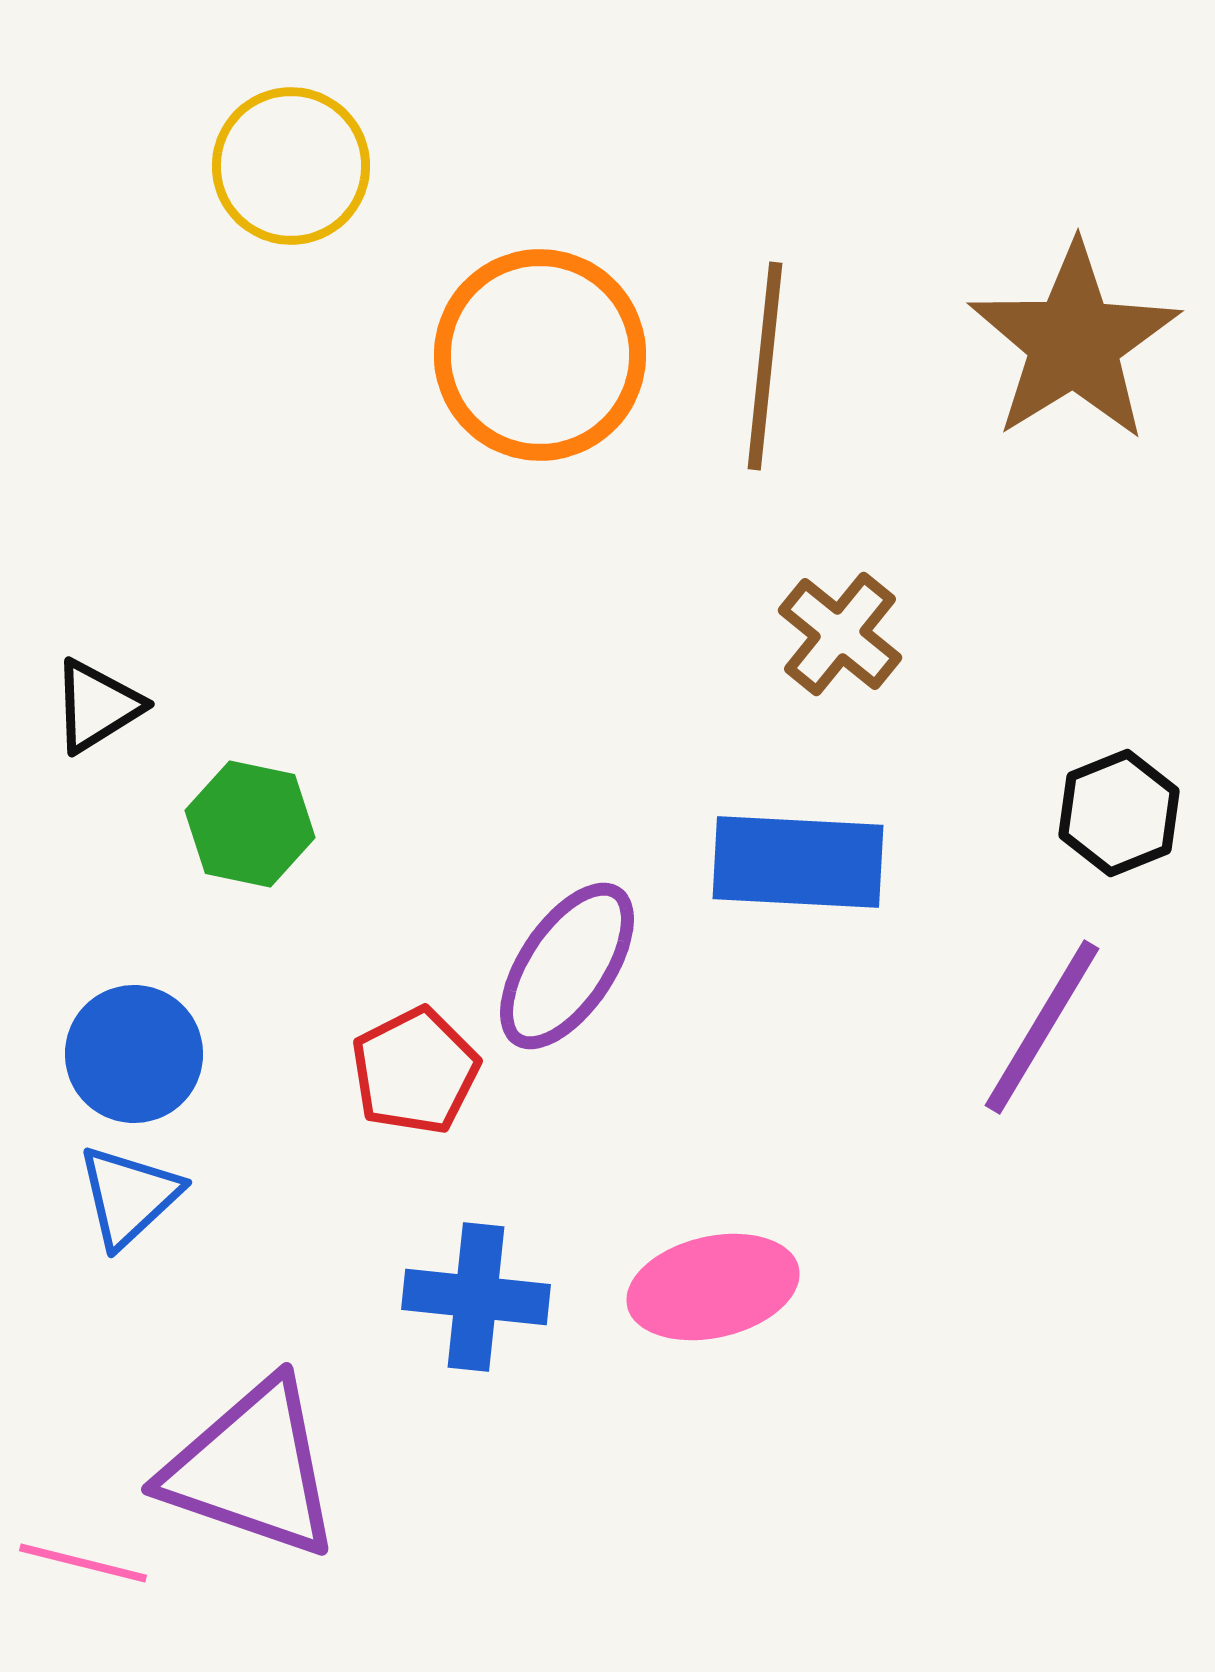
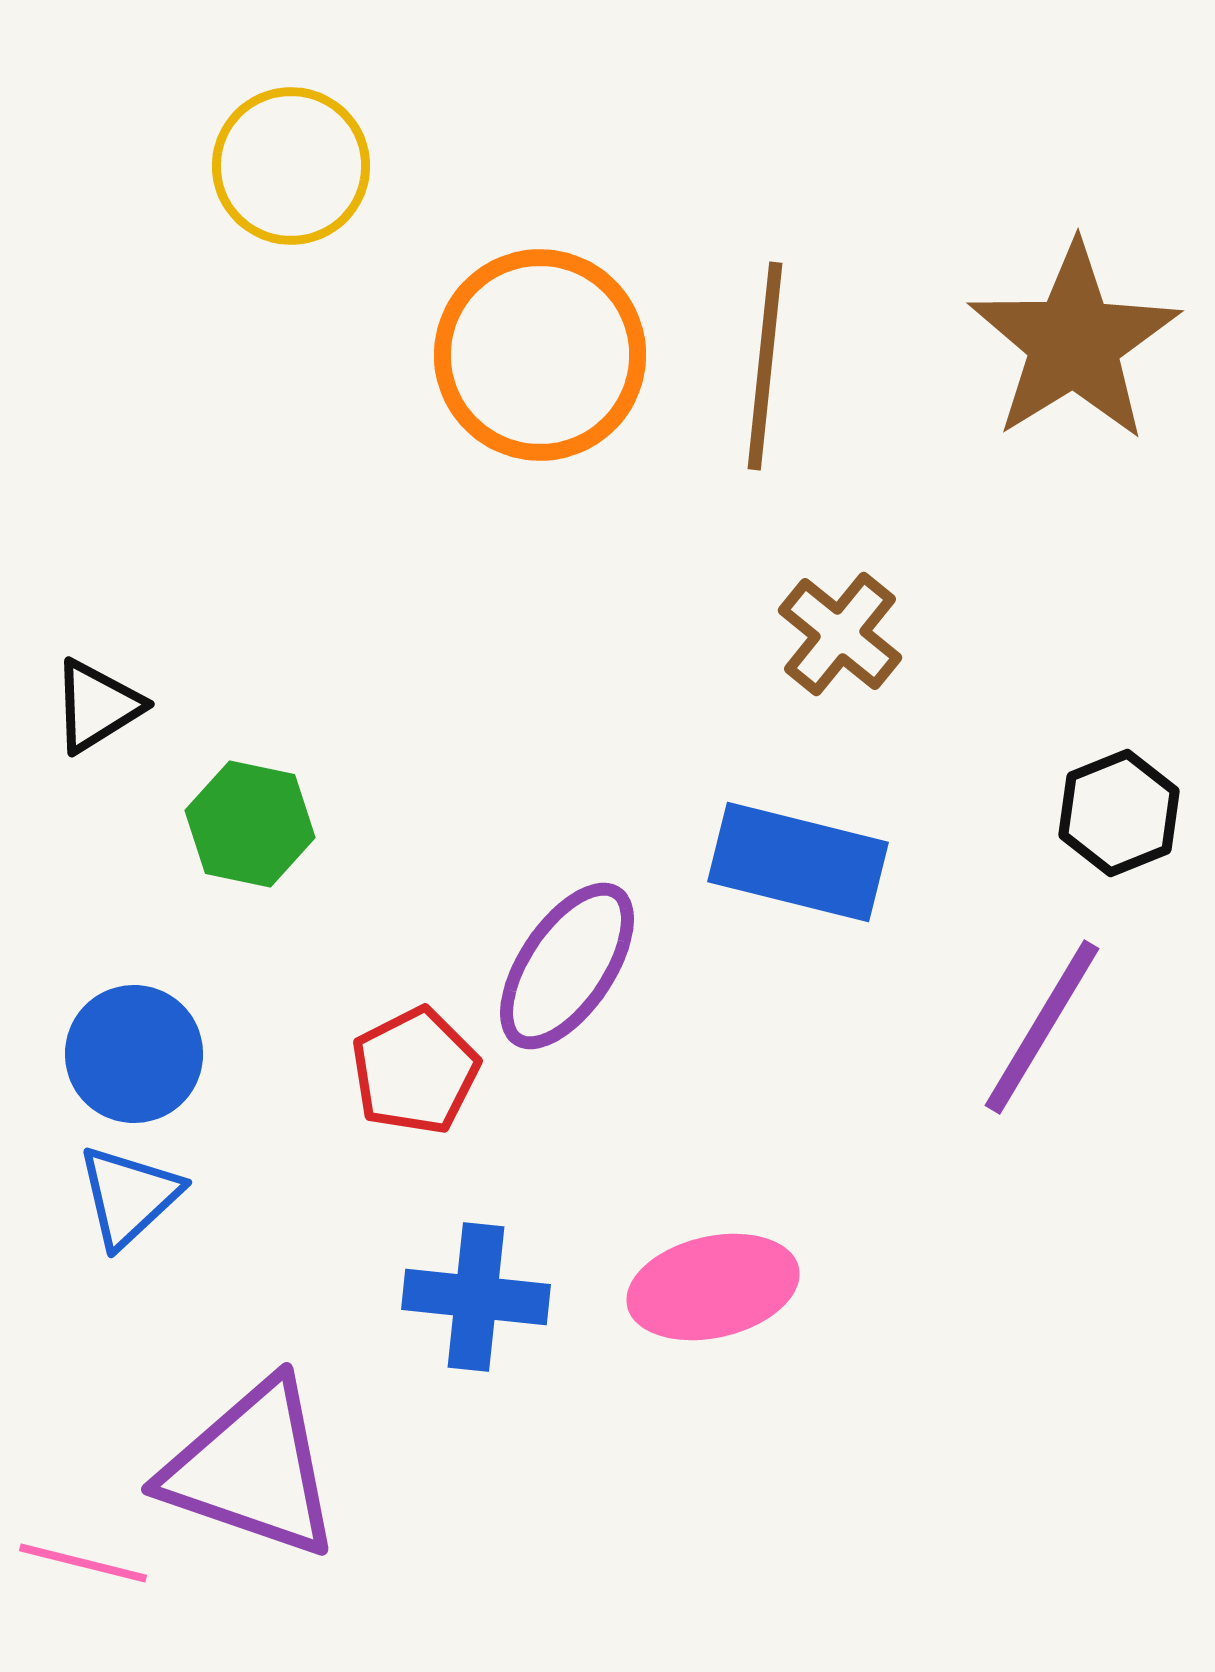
blue rectangle: rotated 11 degrees clockwise
